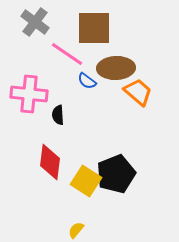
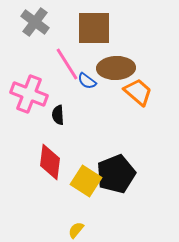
pink line: moved 10 px down; rotated 24 degrees clockwise
pink cross: rotated 15 degrees clockwise
